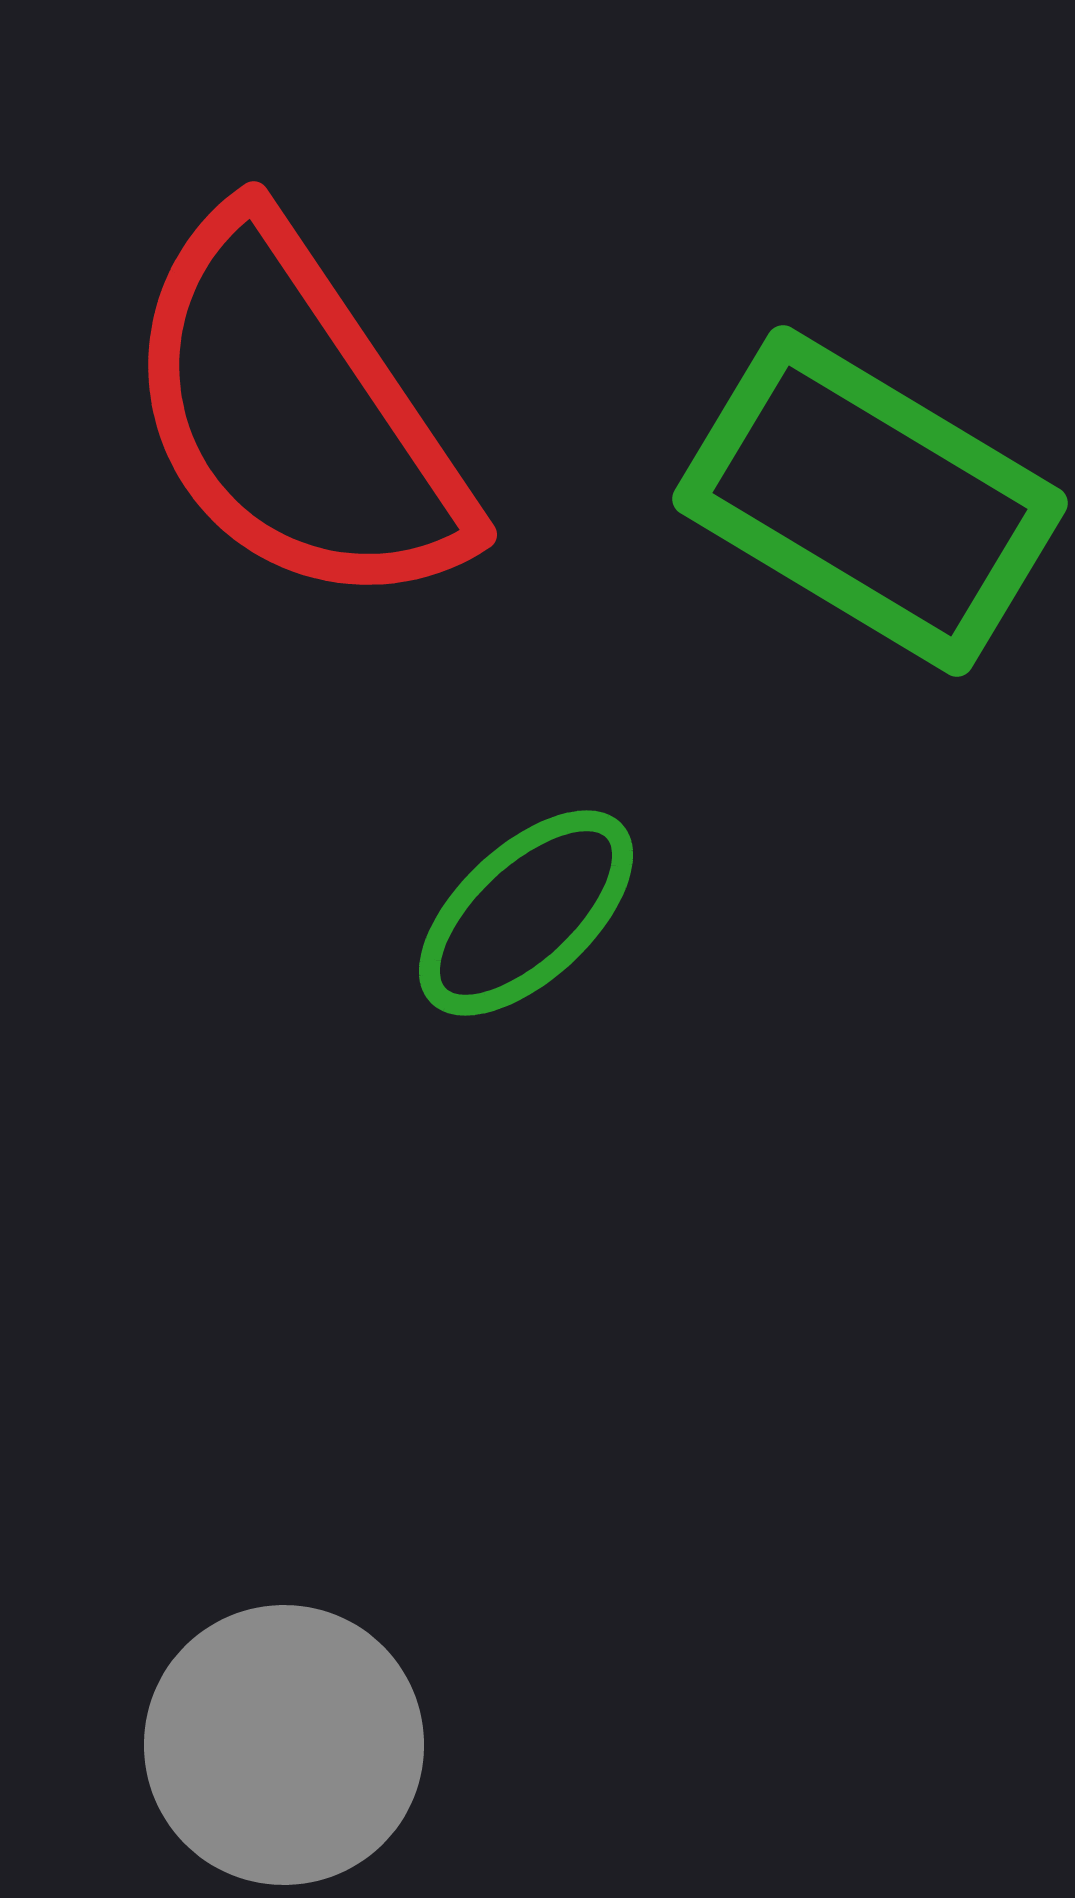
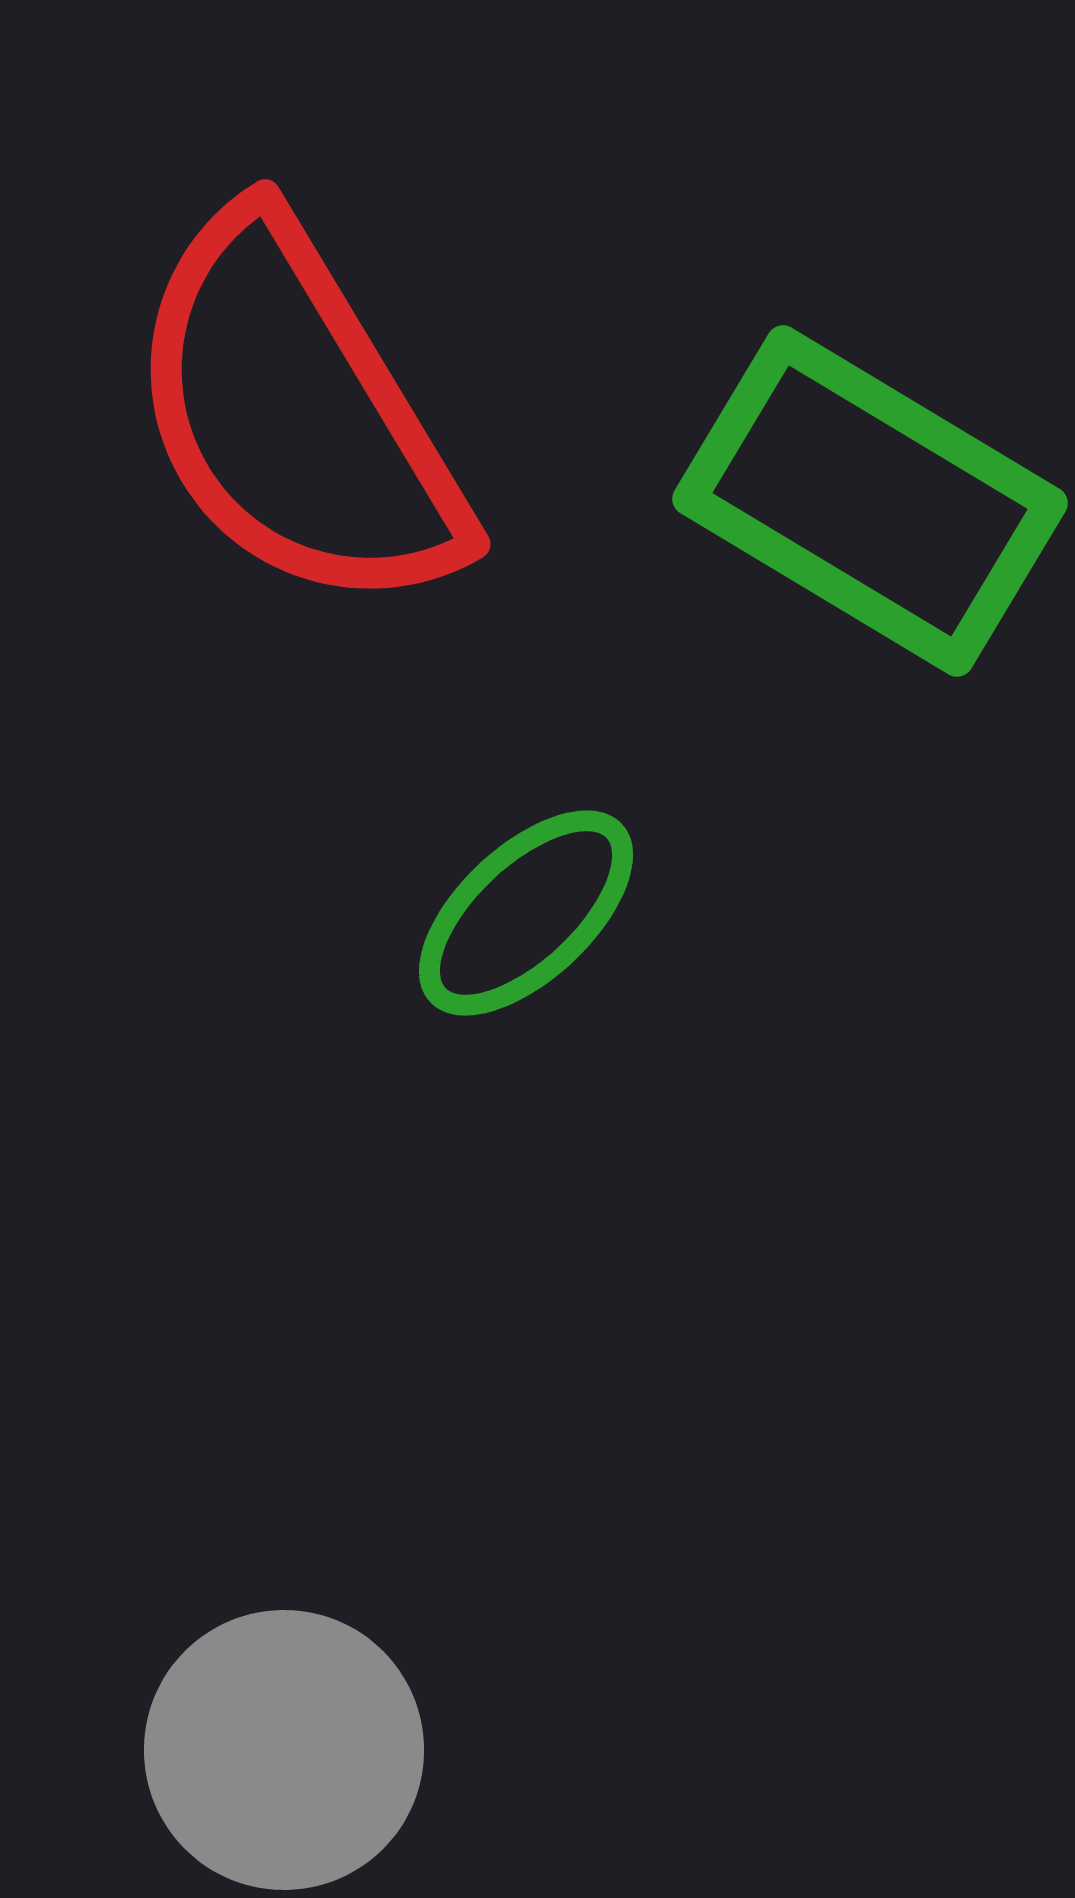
red semicircle: rotated 3 degrees clockwise
gray circle: moved 5 px down
